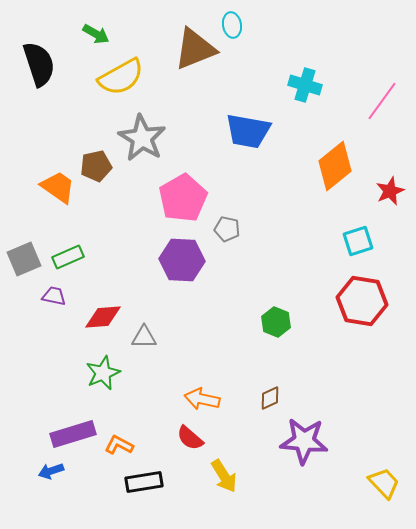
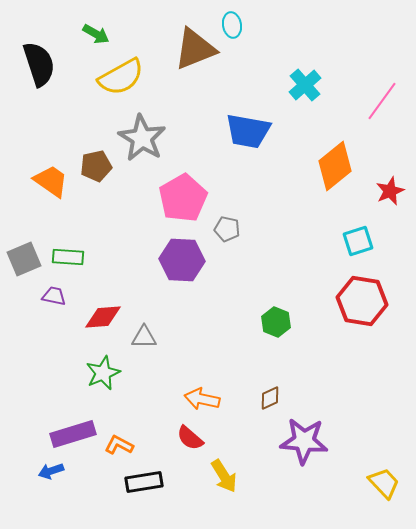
cyan cross: rotated 32 degrees clockwise
orange trapezoid: moved 7 px left, 6 px up
green rectangle: rotated 28 degrees clockwise
